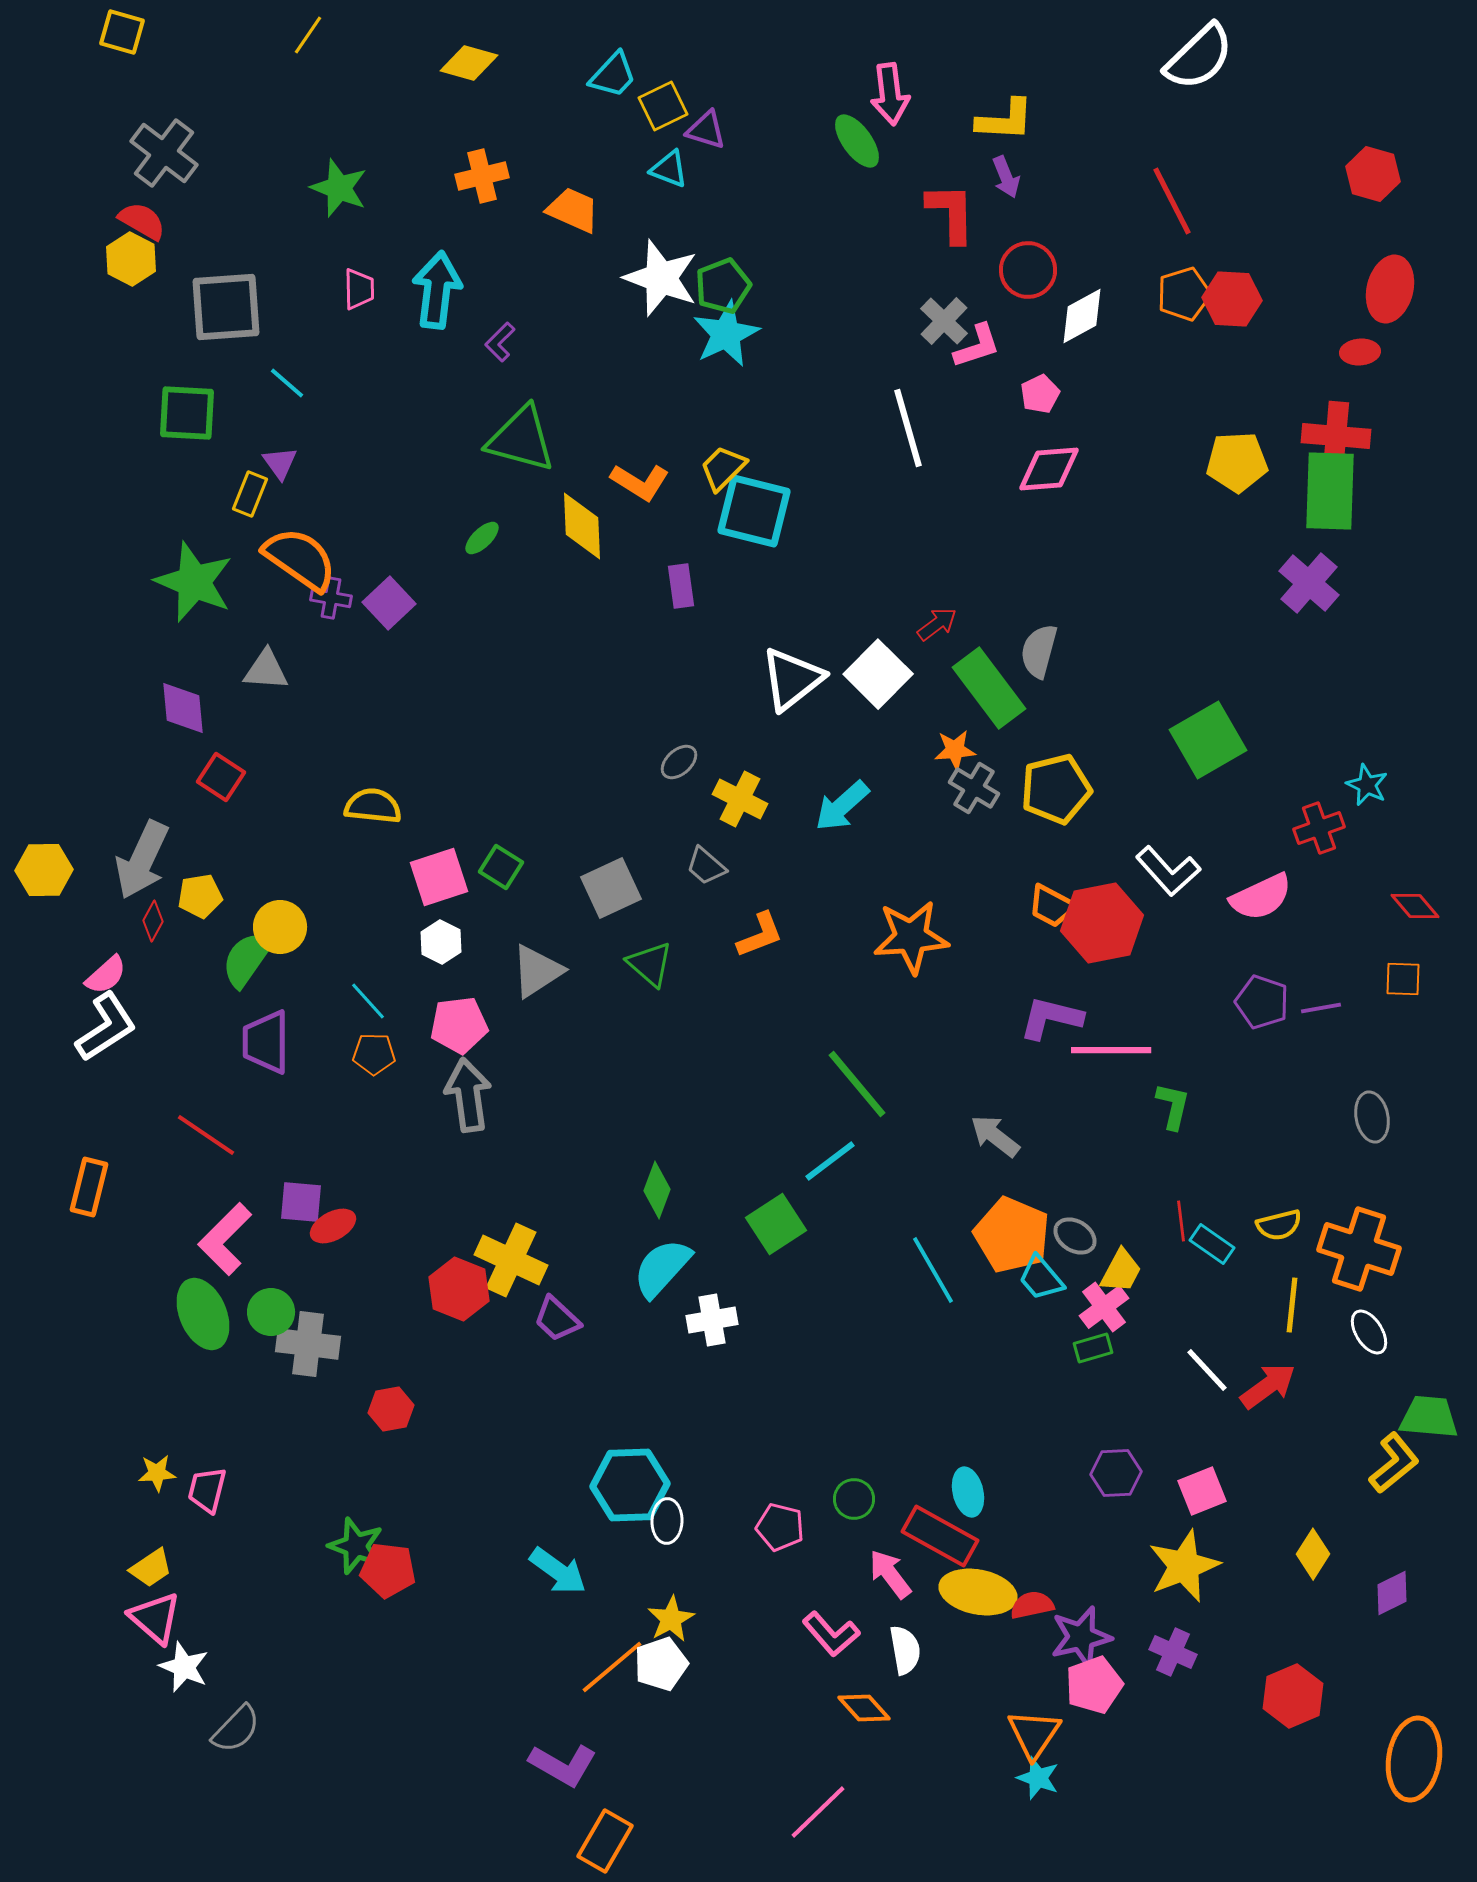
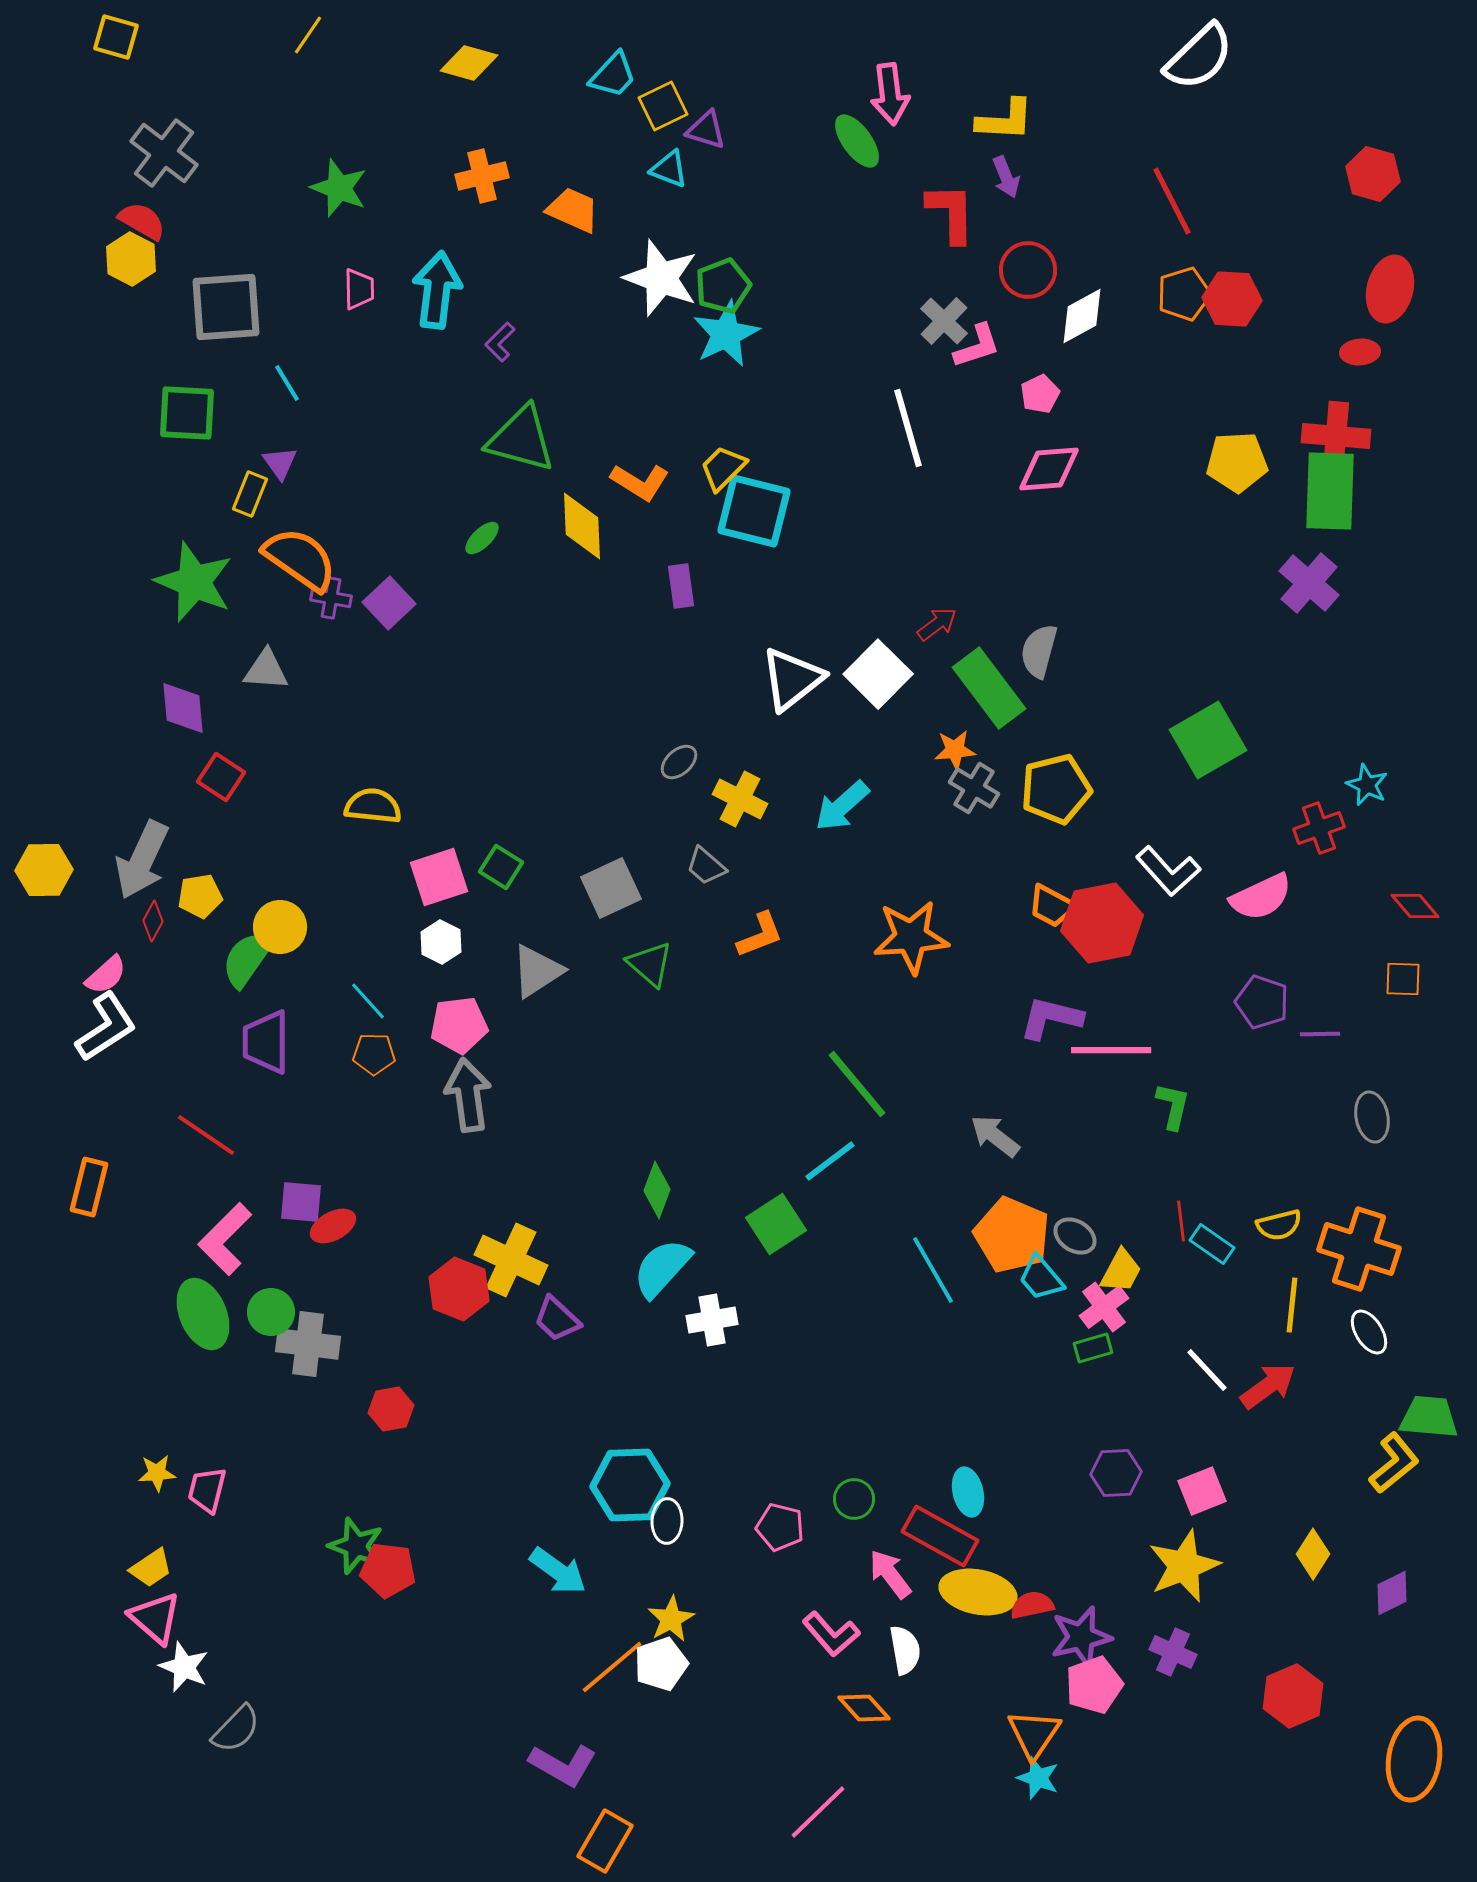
yellow square at (122, 32): moved 6 px left, 5 px down
cyan line at (287, 383): rotated 18 degrees clockwise
purple line at (1321, 1008): moved 1 px left, 26 px down; rotated 9 degrees clockwise
